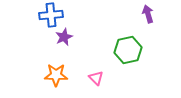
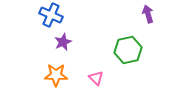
blue cross: rotated 30 degrees clockwise
purple star: moved 1 px left, 5 px down
